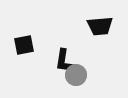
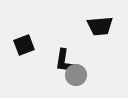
black square: rotated 10 degrees counterclockwise
